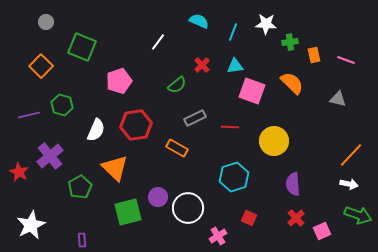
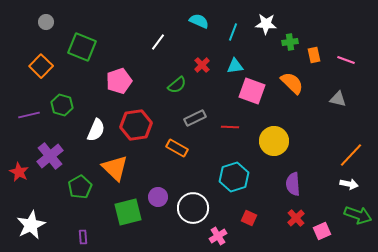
white circle at (188, 208): moved 5 px right
purple rectangle at (82, 240): moved 1 px right, 3 px up
